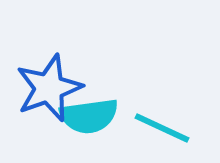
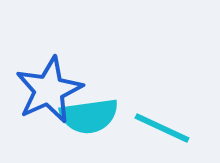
blue star: moved 2 px down; rotated 4 degrees counterclockwise
